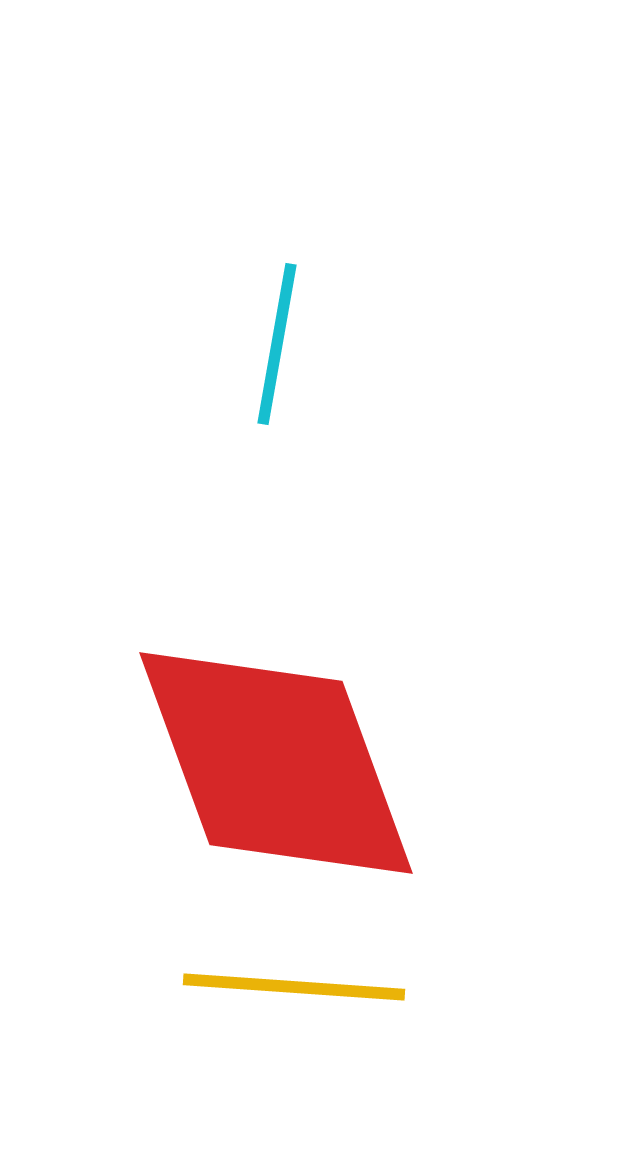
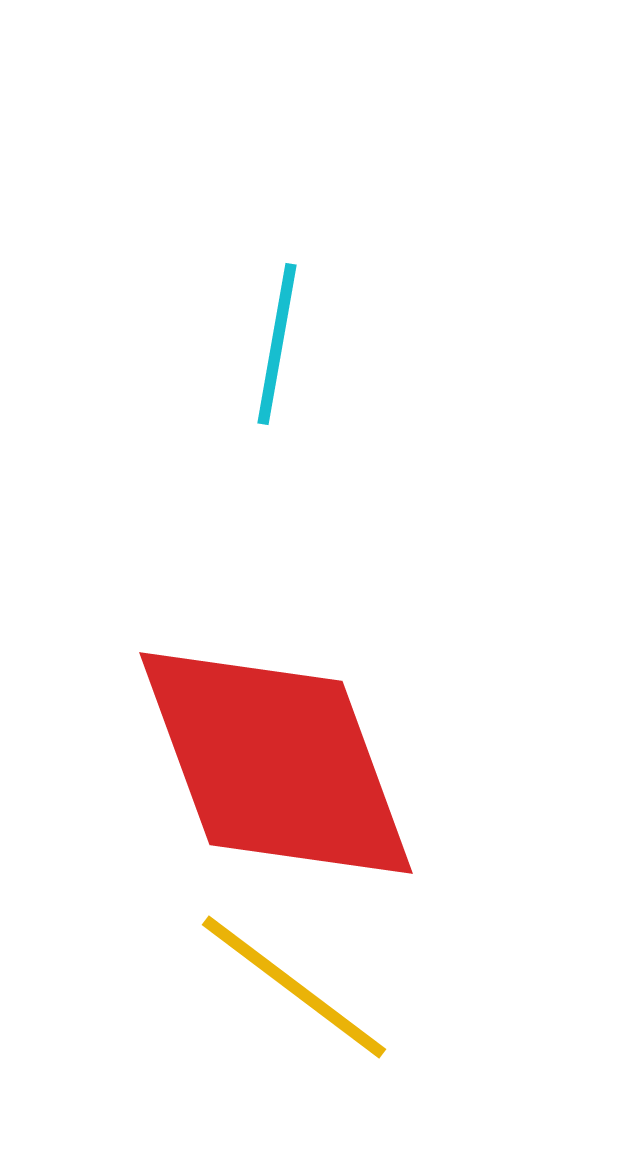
yellow line: rotated 33 degrees clockwise
